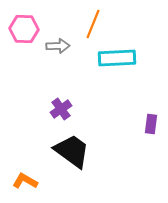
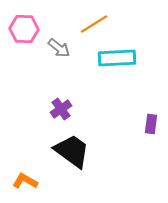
orange line: moved 1 px right; rotated 36 degrees clockwise
gray arrow: moved 1 px right, 2 px down; rotated 40 degrees clockwise
